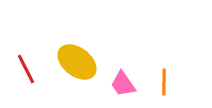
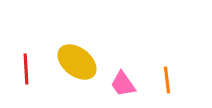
red line: rotated 24 degrees clockwise
orange line: moved 3 px right, 2 px up; rotated 8 degrees counterclockwise
